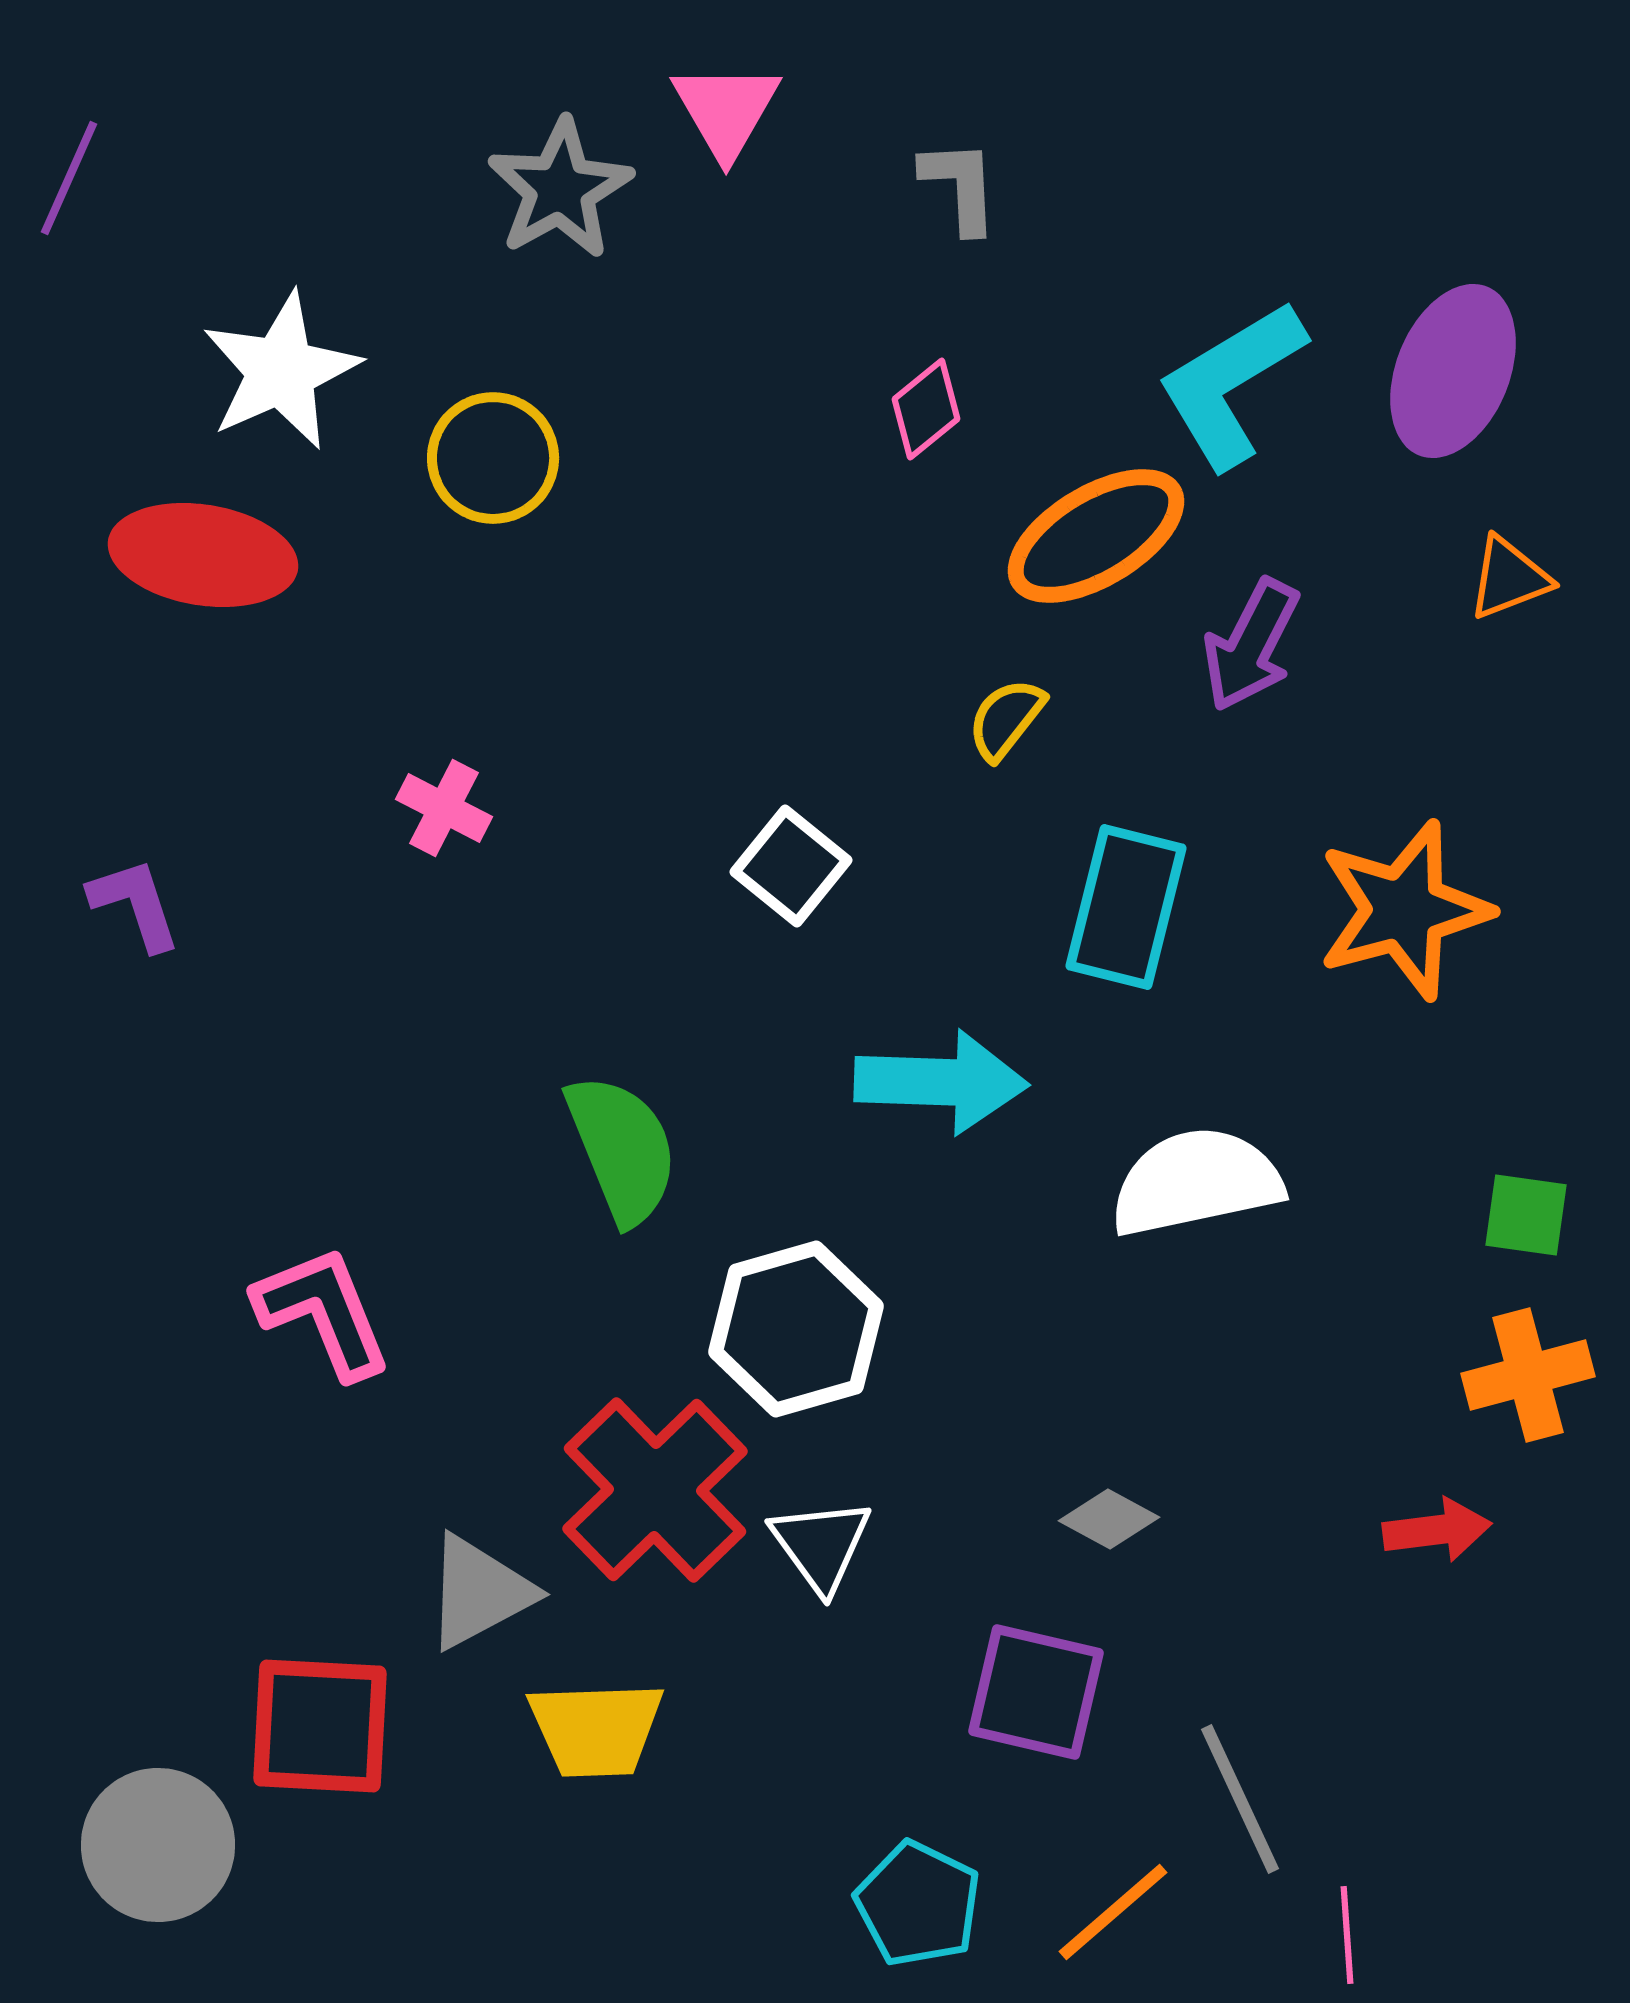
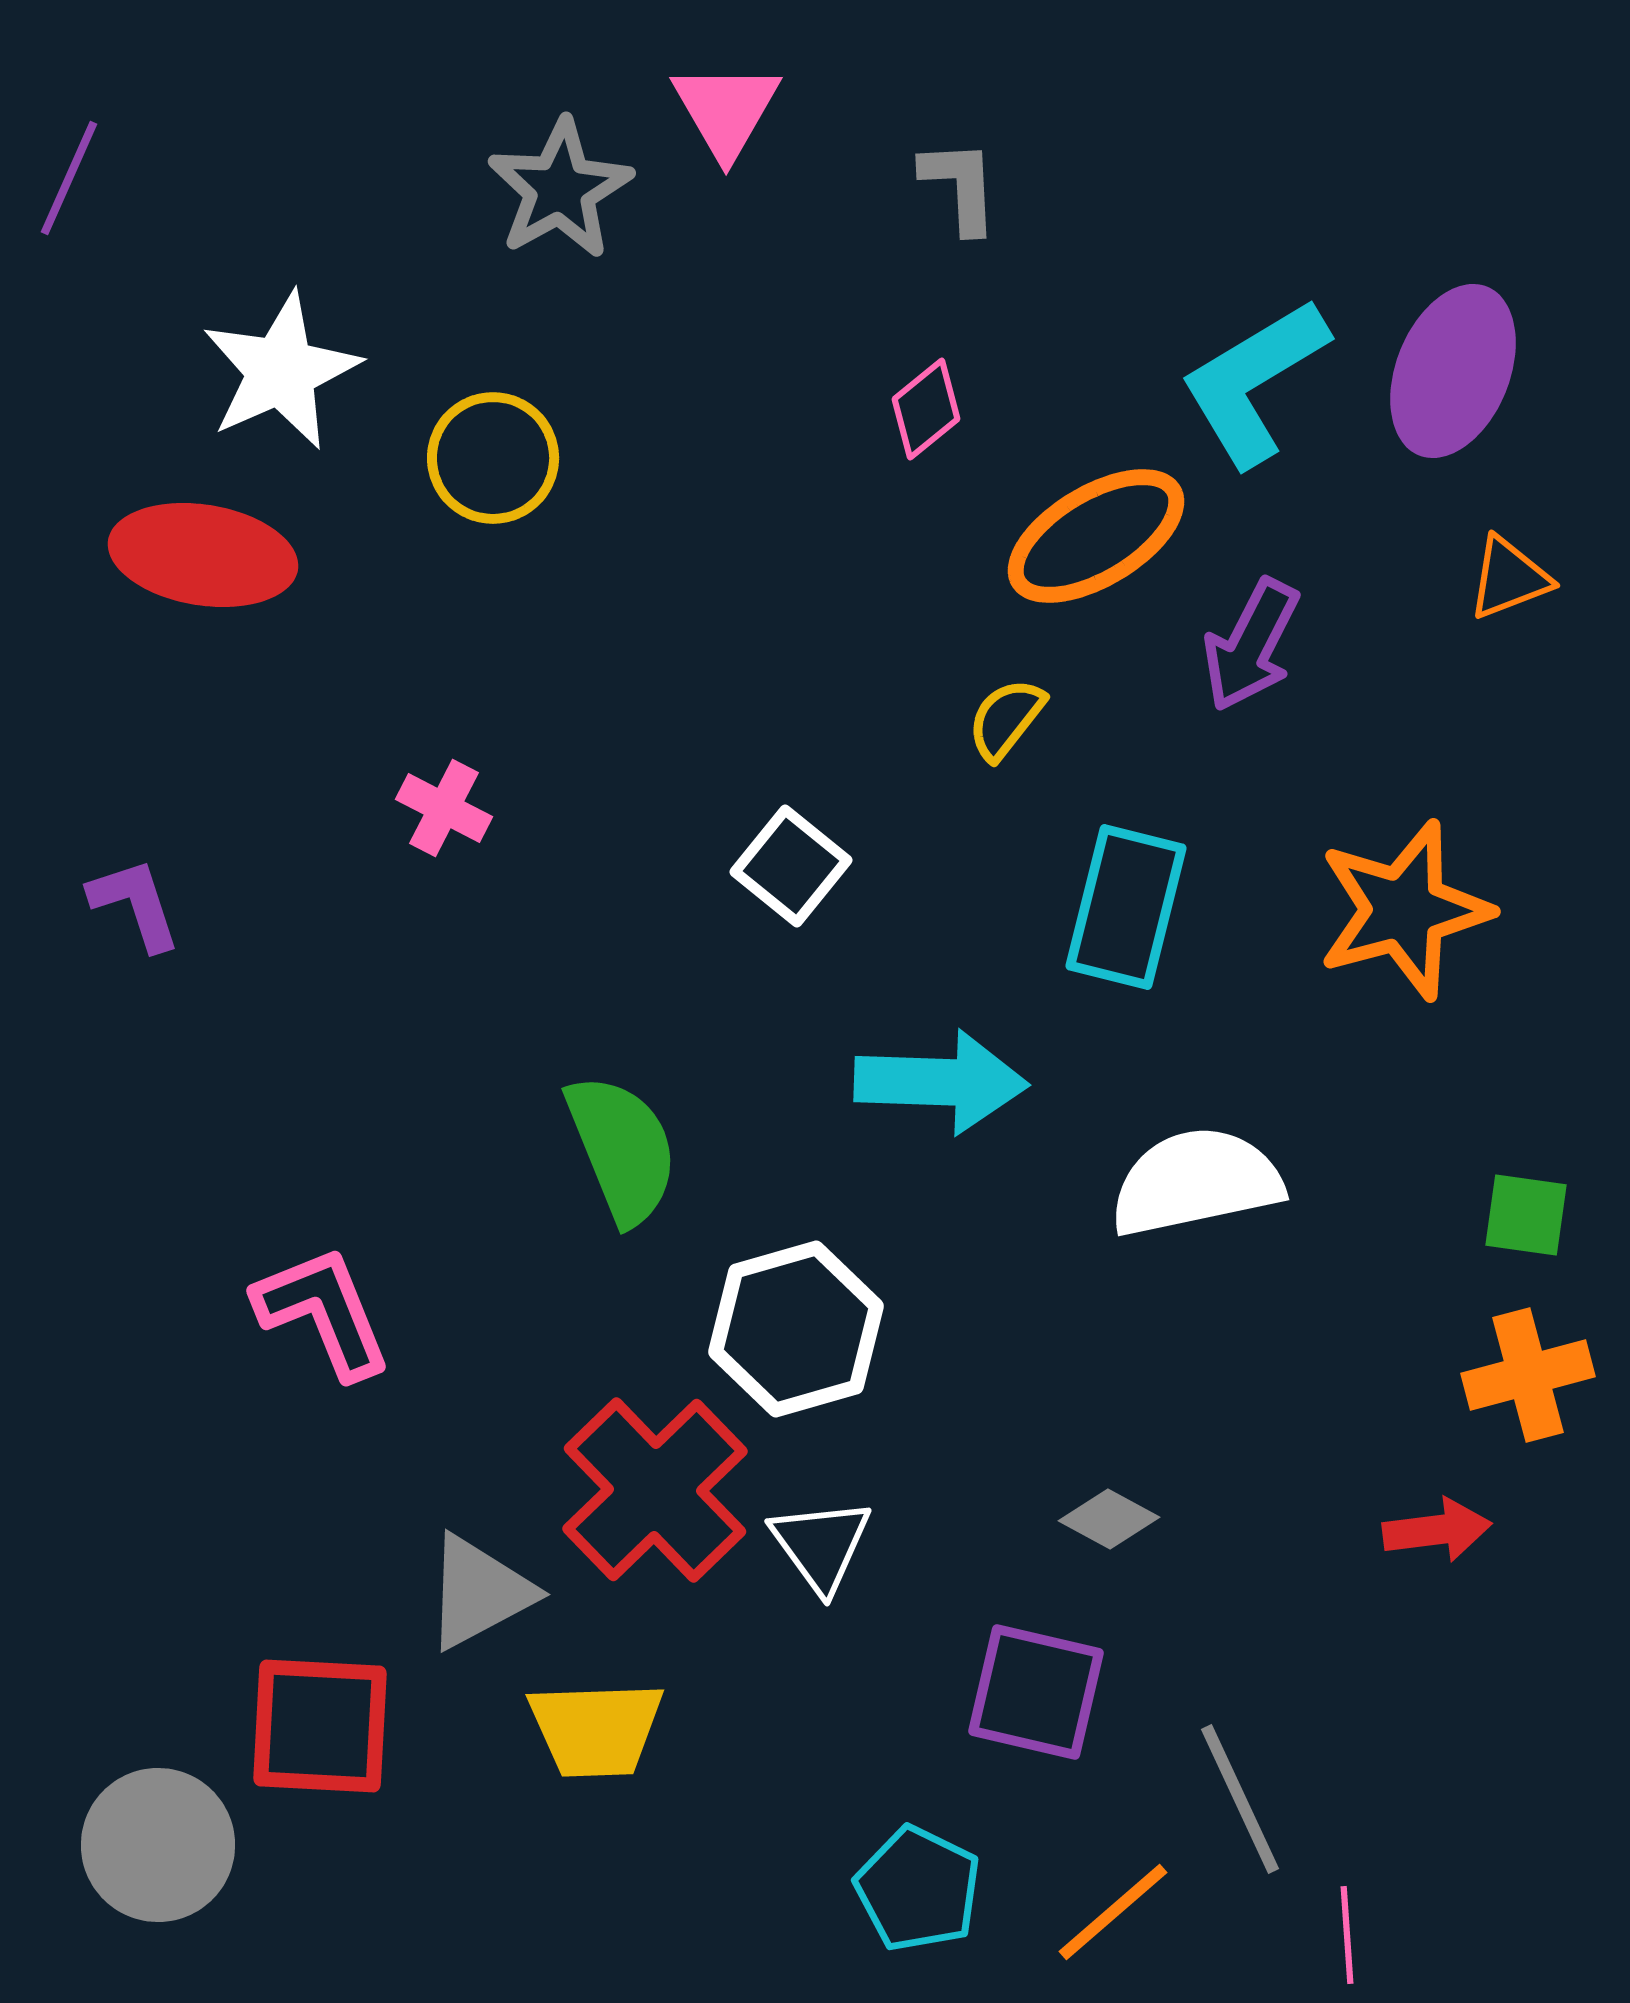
cyan L-shape: moved 23 px right, 2 px up
cyan pentagon: moved 15 px up
